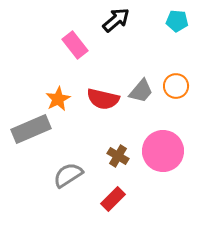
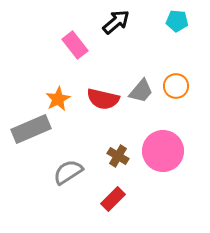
black arrow: moved 2 px down
gray semicircle: moved 3 px up
